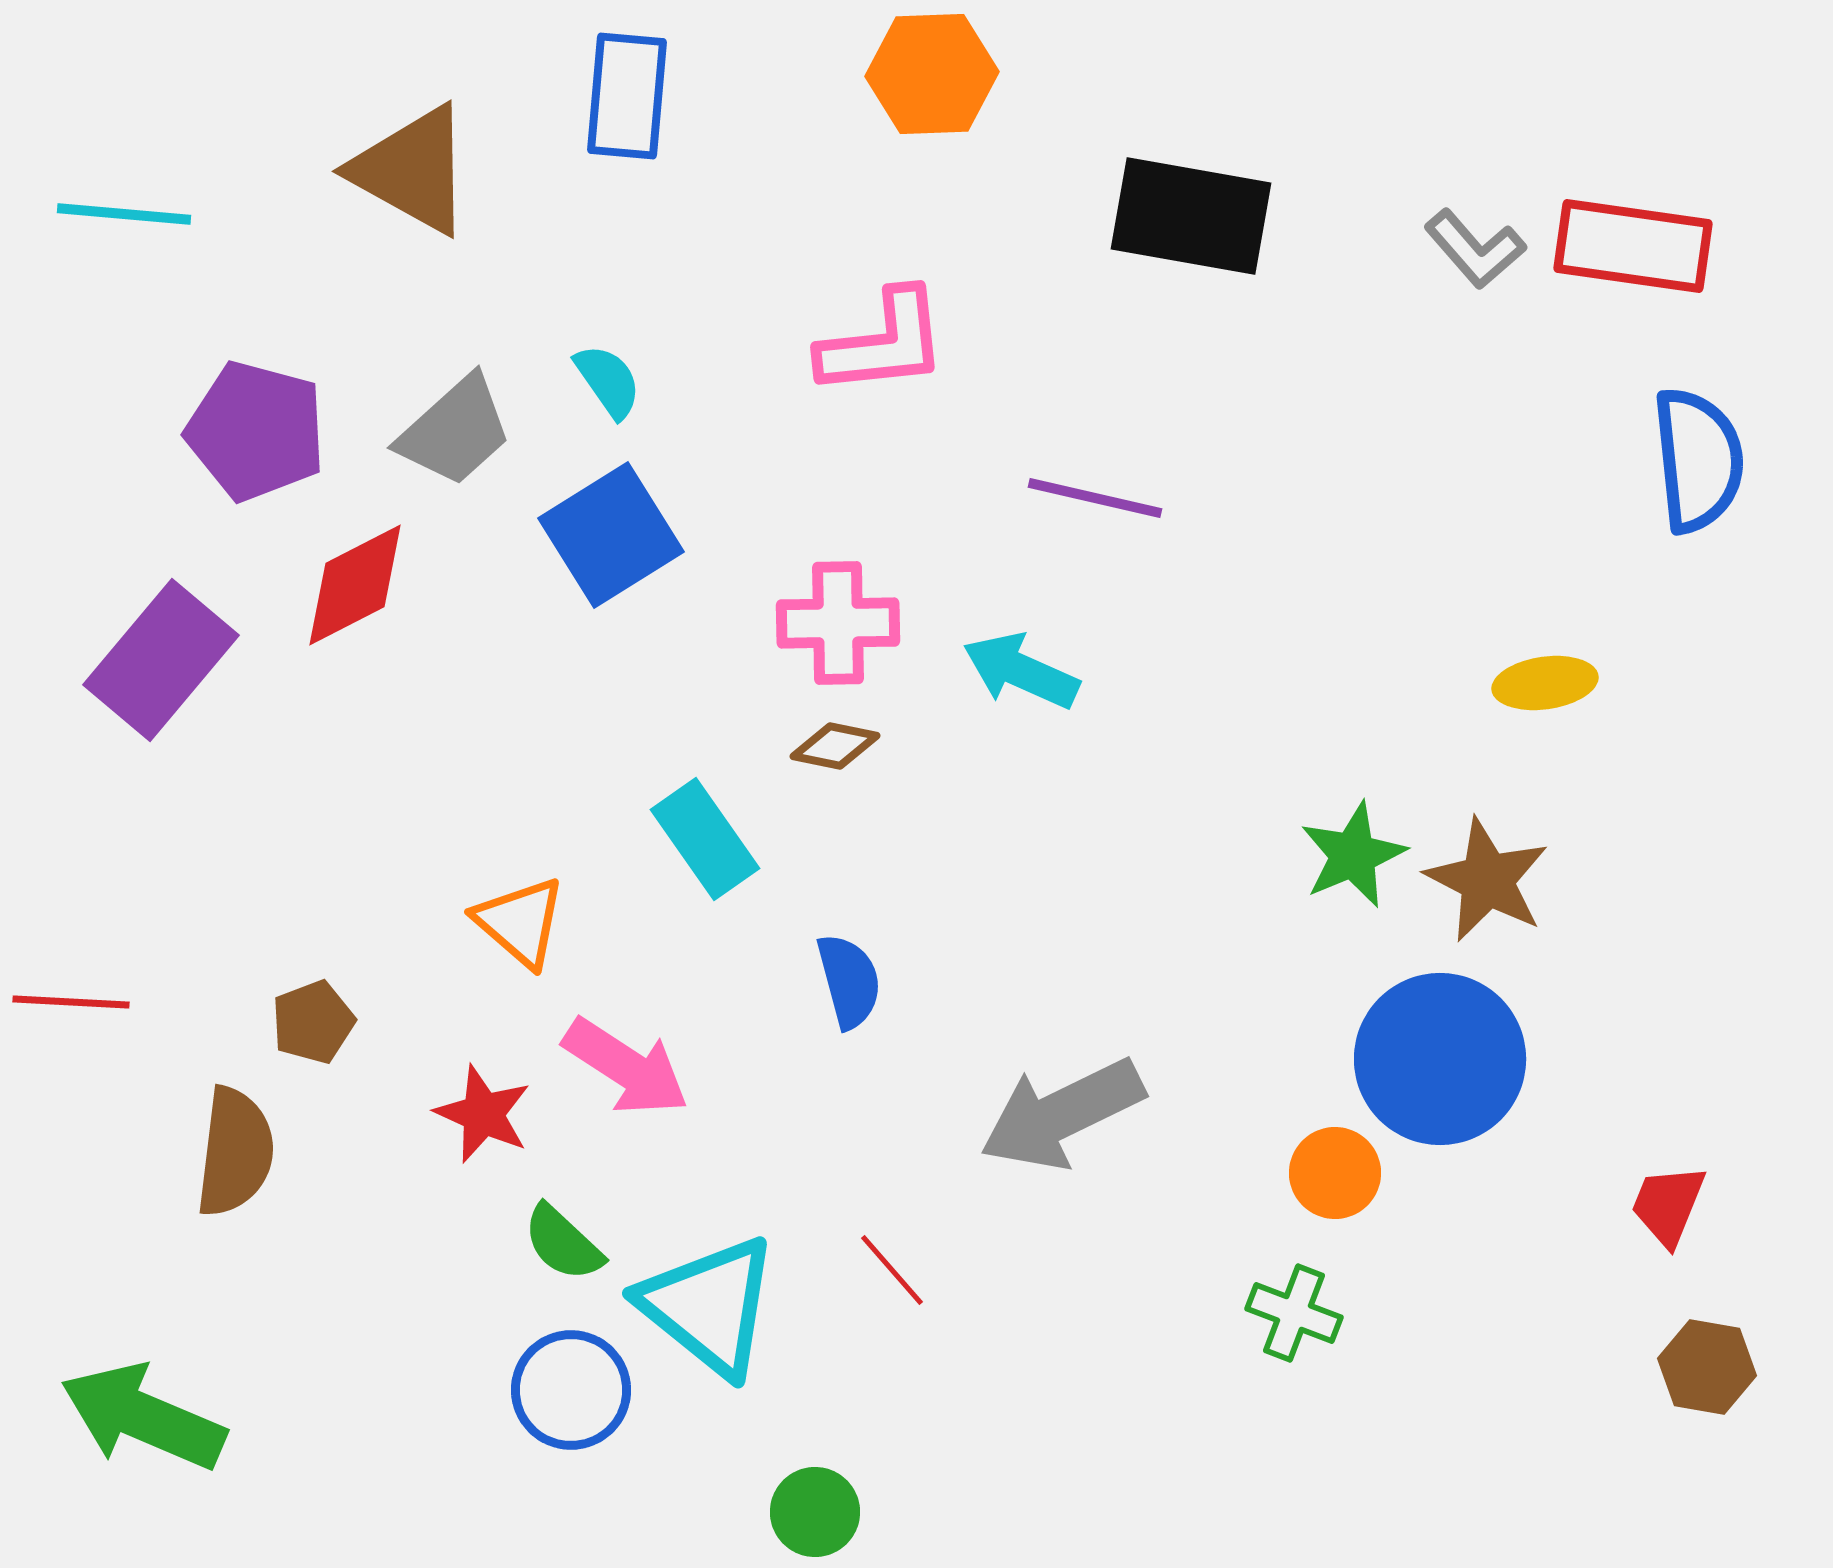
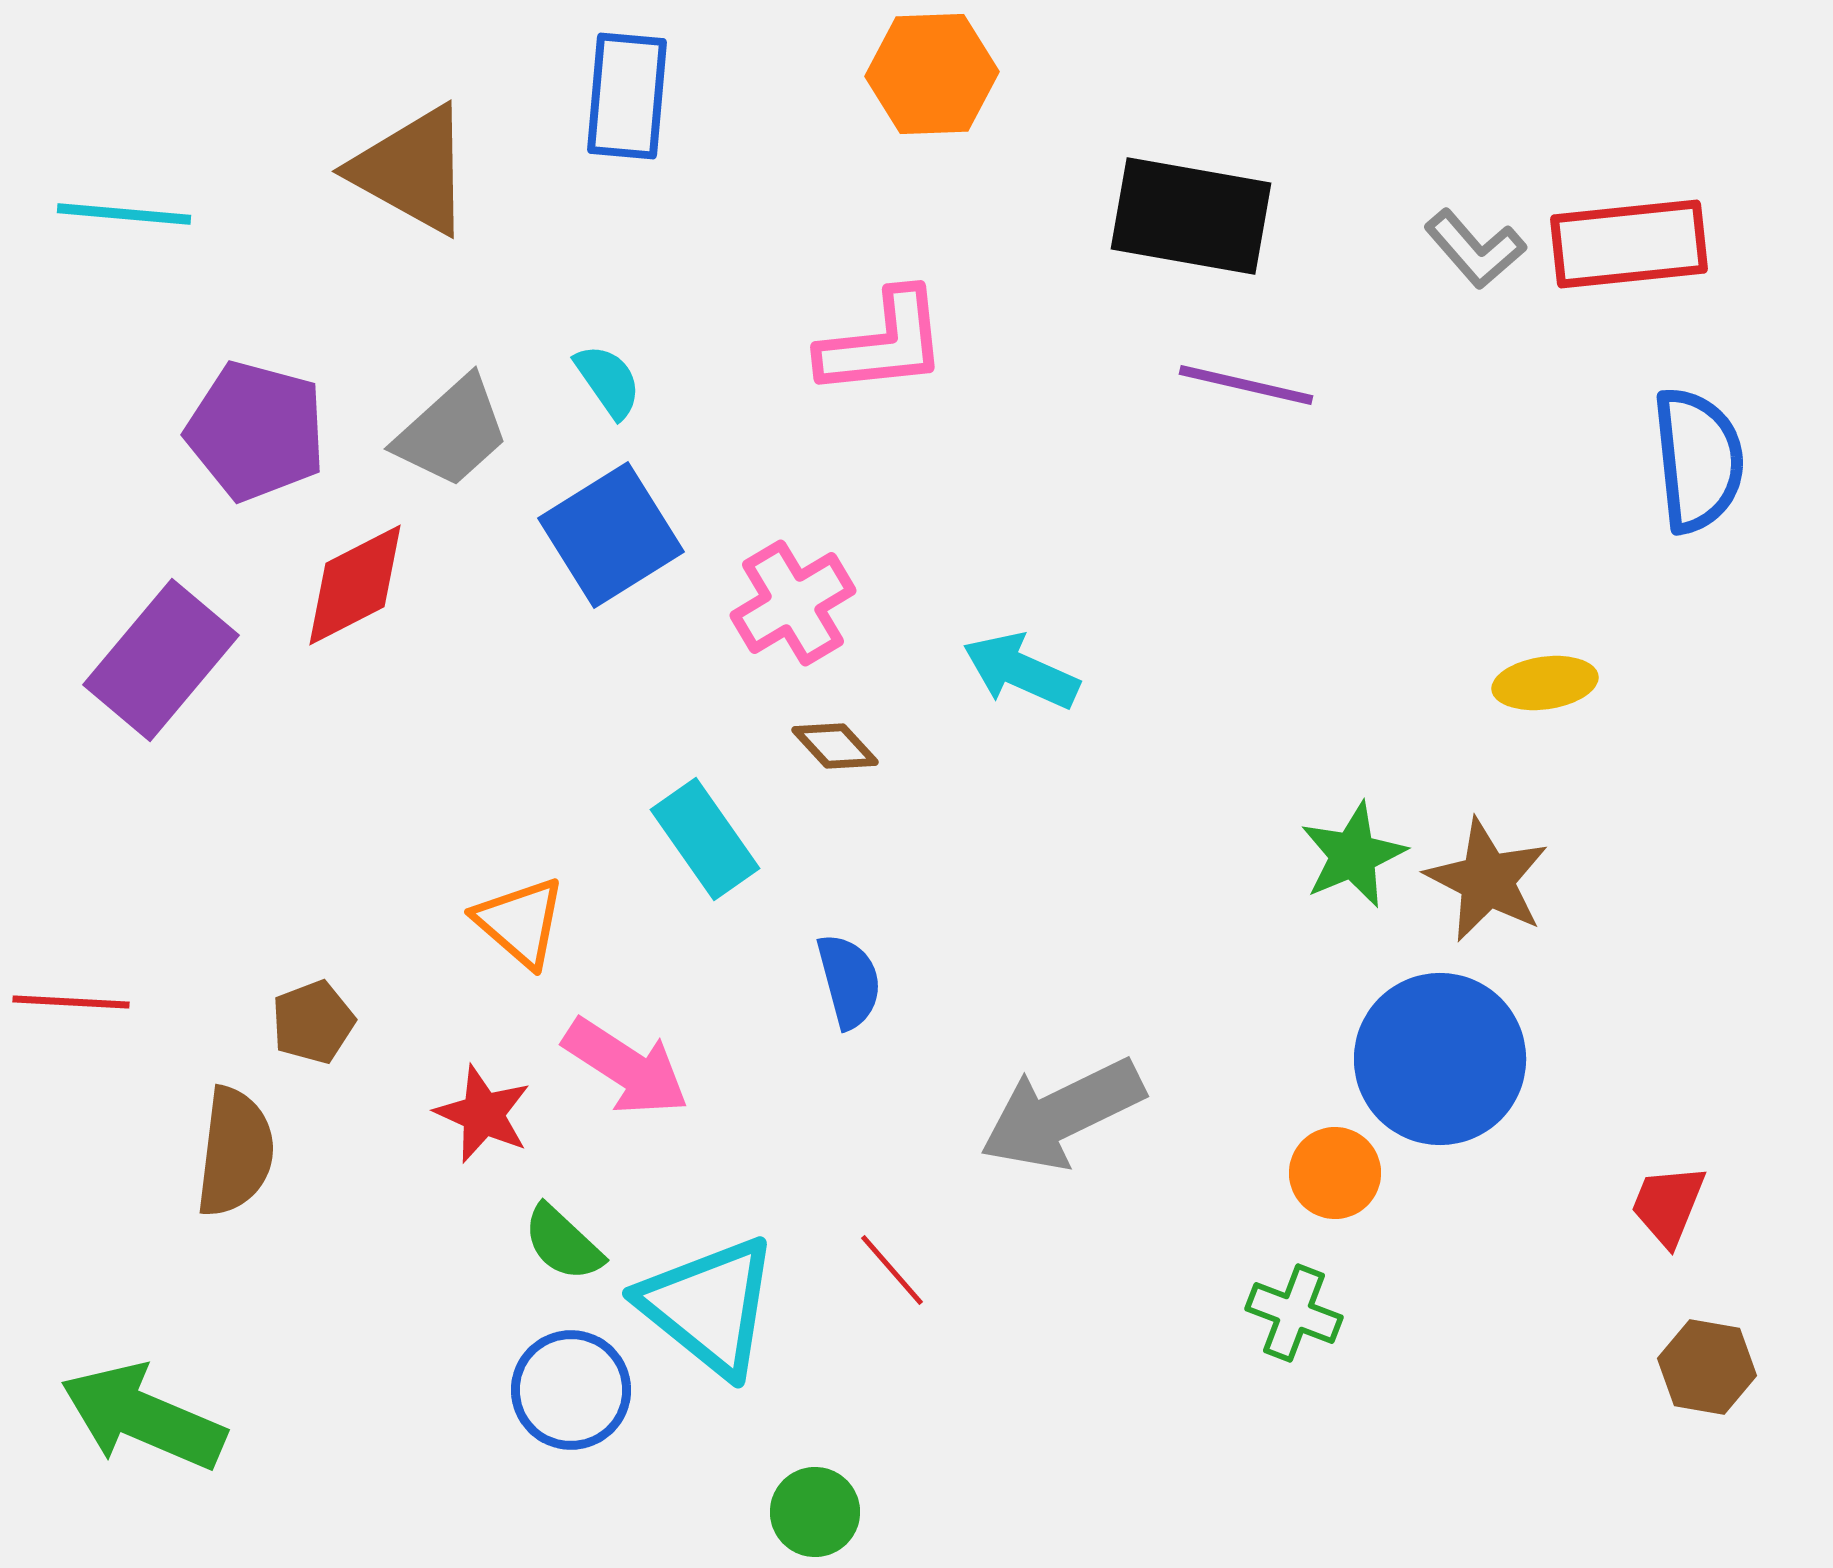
red rectangle at (1633, 246): moved 4 px left, 2 px up; rotated 14 degrees counterclockwise
gray trapezoid at (455, 431): moved 3 px left, 1 px down
purple line at (1095, 498): moved 151 px right, 113 px up
pink cross at (838, 623): moved 45 px left, 20 px up; rotated 30 degrees counterclockwise
brown diamond at (835, 746): rotated 36 degrees clockwise
